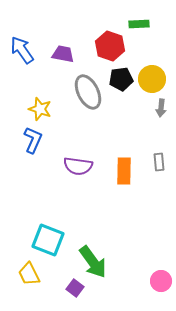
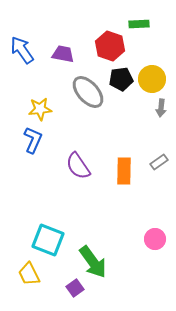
gray ellipse: rotated 16 degrees counterclockwise
yellow star: rotated 25 degrees counterclockwise
gray rectangle: rotated 60 degrees clockwise
purple semicircle: rotated 48 degrees clockwise
pink circle: moved 6 px left, 42 px up
purple square: rotated 18 degrees clockwise
